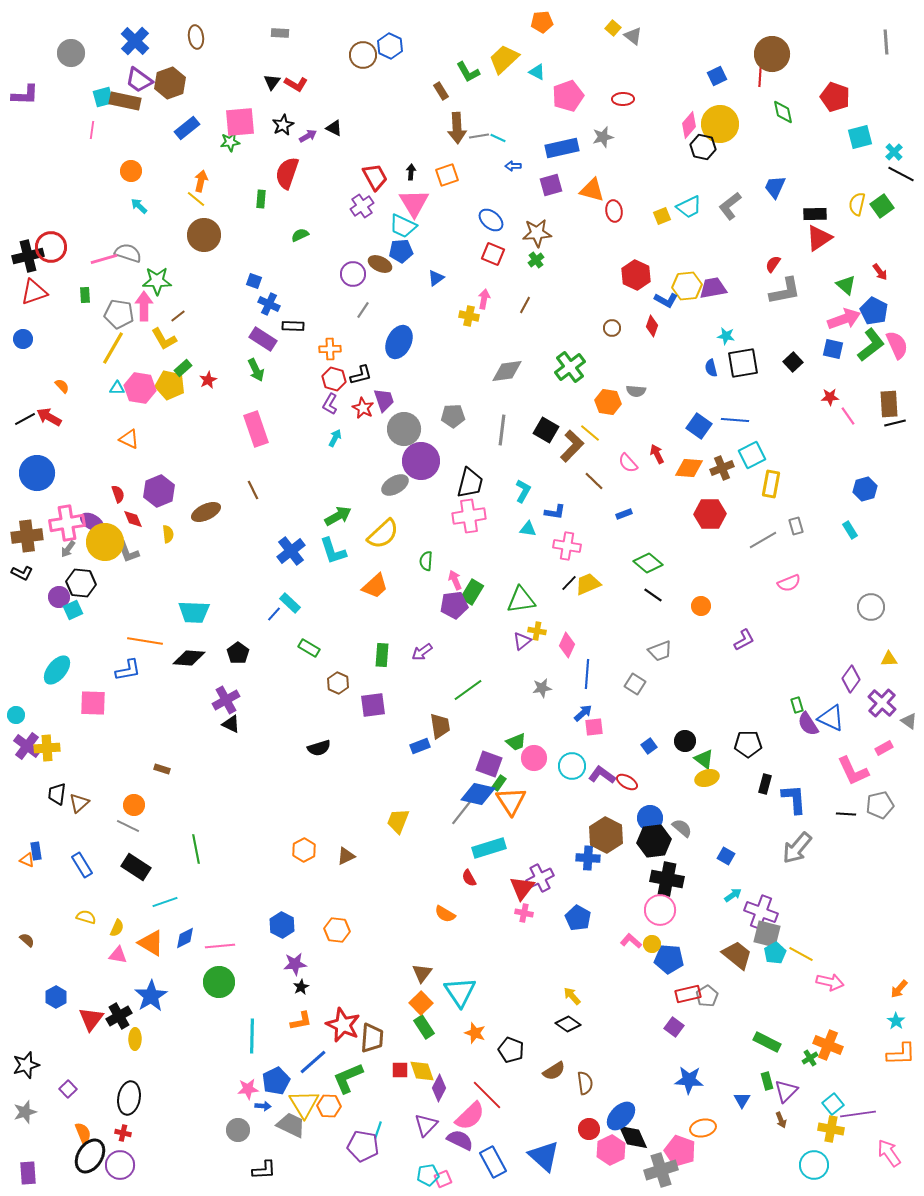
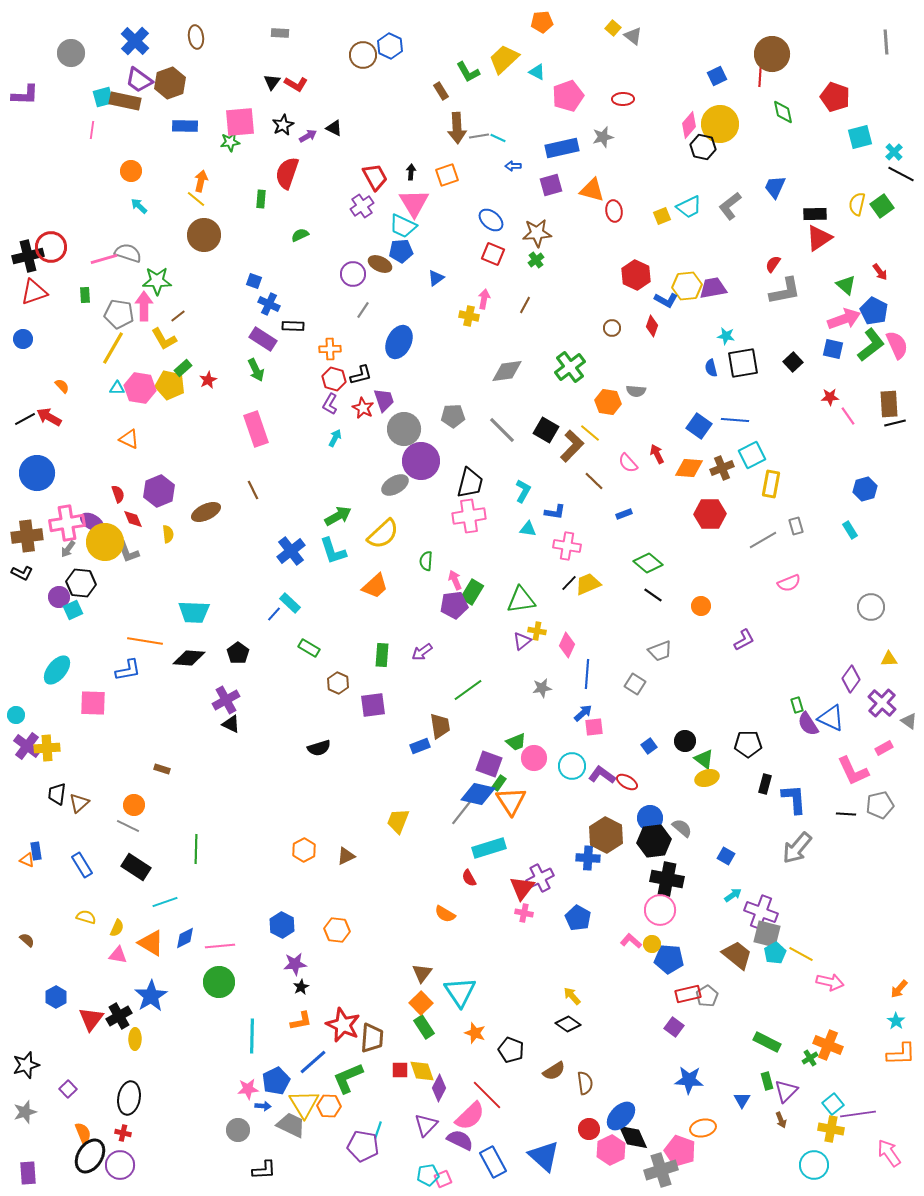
blue rectangle at (187, 128): moved 2 px left, 2 px up; rotated 40 degrees clockwise
gray line at (502, 430): rotated 52 degrees counterclockwise
green line at (196, 849): rotated 12 degrees clockwise
